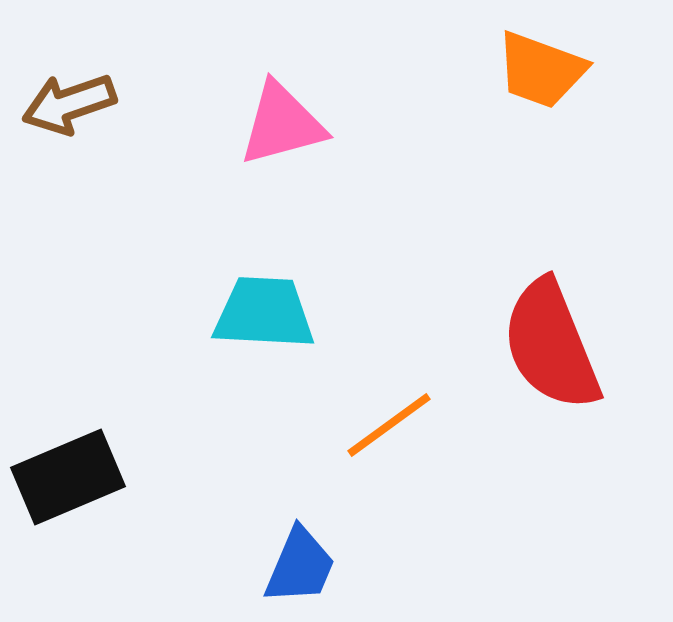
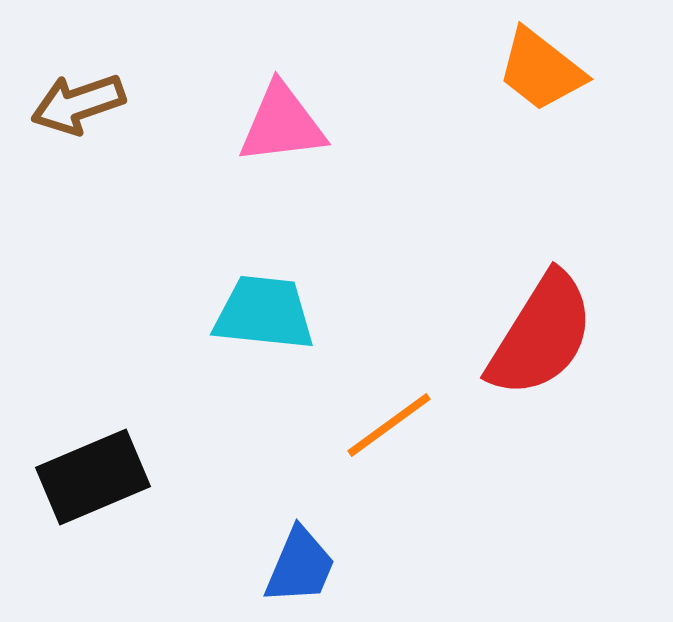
orange trapezoid: rotated 18 degrees clockwise
brown arrow: moved 9 px right
pink triangle: rotated 8 degrees clockwise
cyan trapezoid: rotated 3 degrees clockwise
red semicircle: moved 10 px left, 10 px up; rotated 126 degrees counterclockwise
black rectangle: moved 25 px right
